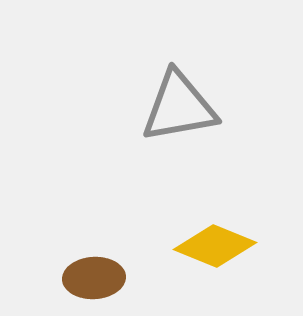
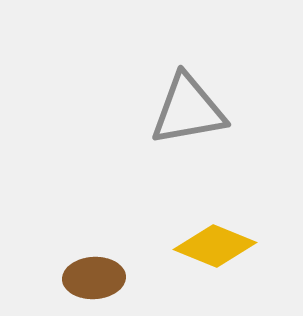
gray triangle: moved 9 px right, 3 px down
